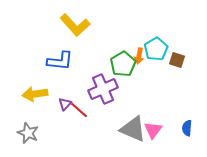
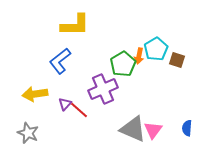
yellow L-shape: rotated 48 degrees counterclockwise
blue L-shape: rotated 136 degrees clockwise
